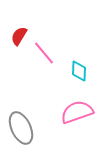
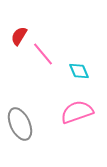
pink line: moved 1 px left, 1 px down
cyan diamond: rotated 25 degrees counterclockwise
gray ellipse: moved 1 px left, 4 px up
